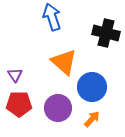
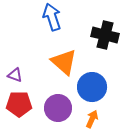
black cross: moved 1 px left, 2 px down
purple triangle: rotated 35 degrees counterclockwise
orange arrow: rotated 18 degrees counterclockwise
